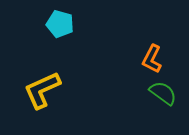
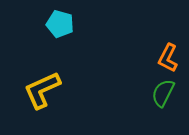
orange L-shape: moved 16 px right, 1 px up
green semicircle: rotated 100 degrees counterclockwise
